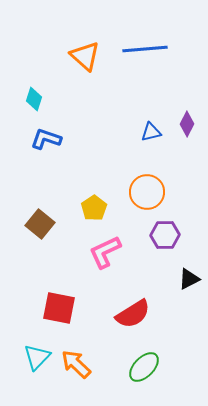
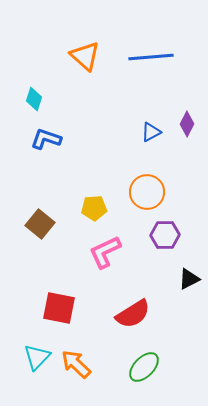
blue line: moved 6 px right, 8 px down
blue triangle: rotated 15 degrees counterclockwise
yellow pentagon: rotated 30 degrees clockwise
